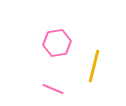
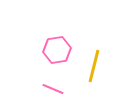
pink hexagon: moved 7 px down
